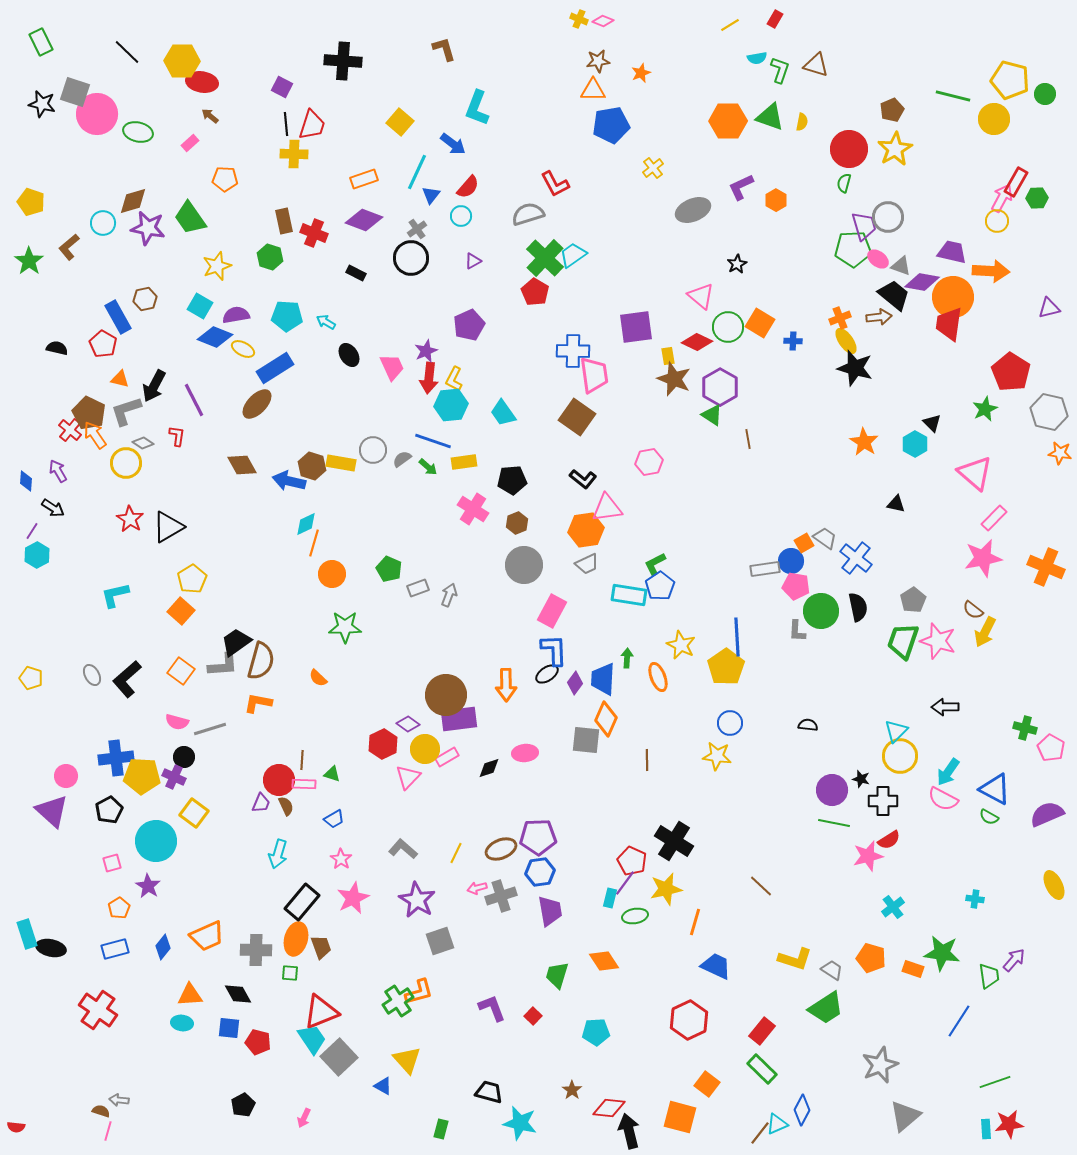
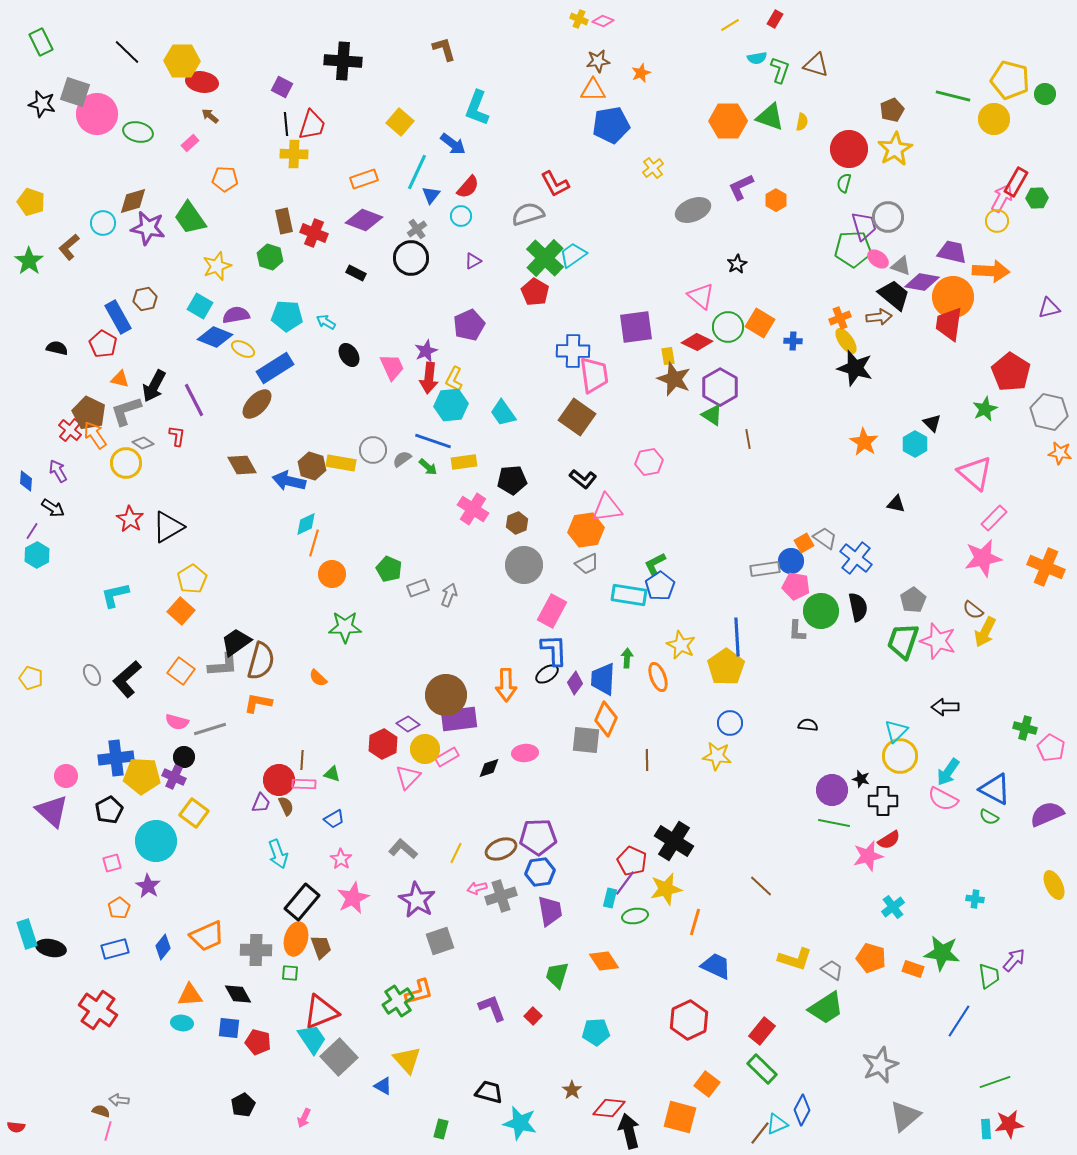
cyan arrow at (278, 854): rotated 36 degrees counterclockwise
